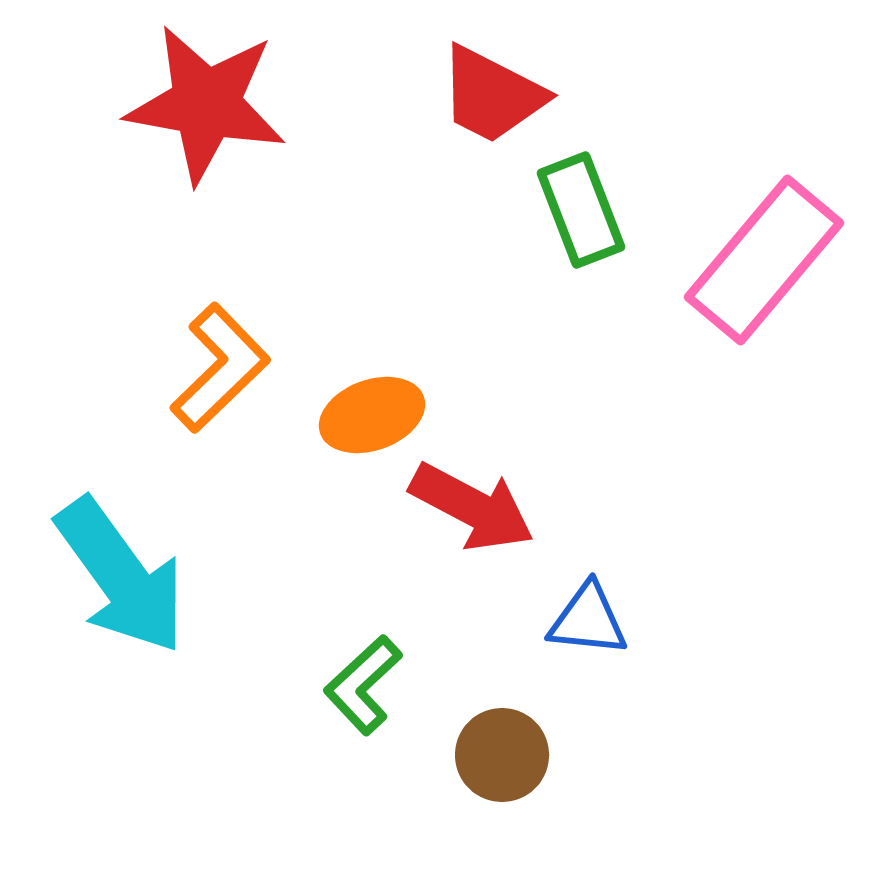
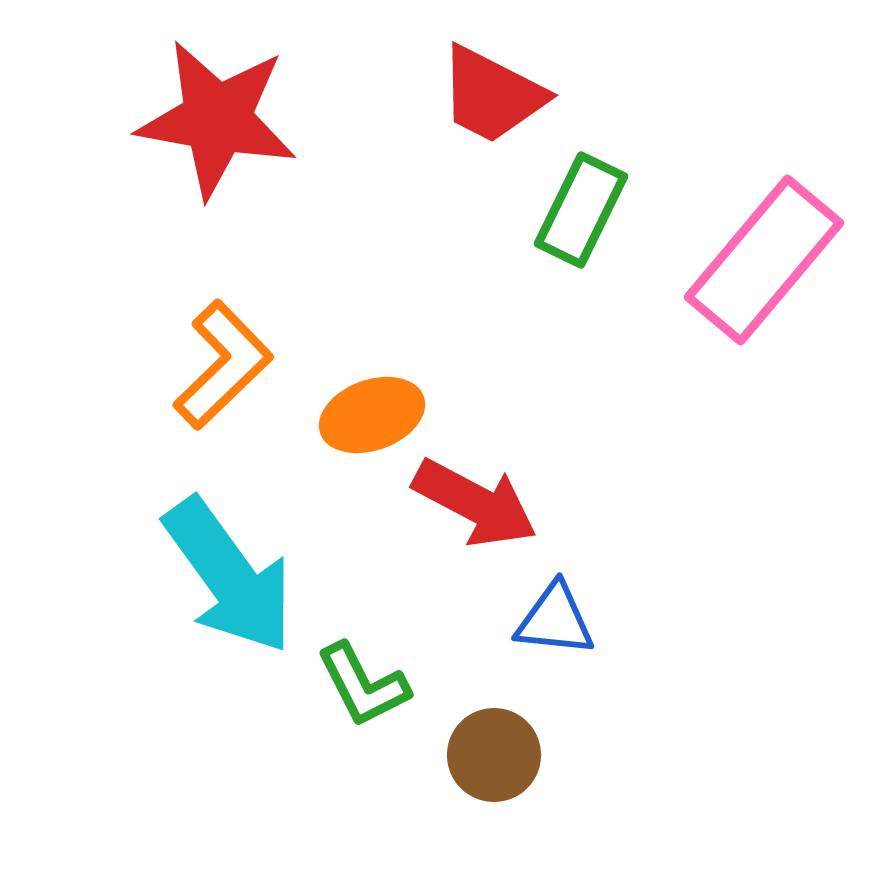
red star: moved 11 px right, 15 px down
green rectangle: rotated 47 degrees clockwise
orange L-shape: moved 3 px right, 3 px up
red arrow: moved 3 px right, 4 px up
cyan arrow: moved 108 px right
blue triangle: moved 33 px left
green L-shape: rotated 74 degrees counterclockwise
brown circle: moved 8 px left
